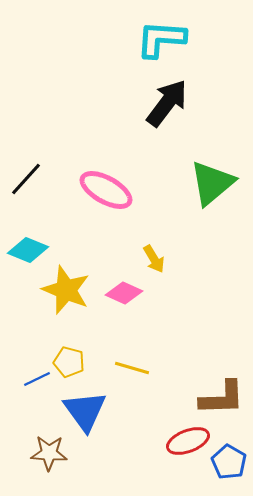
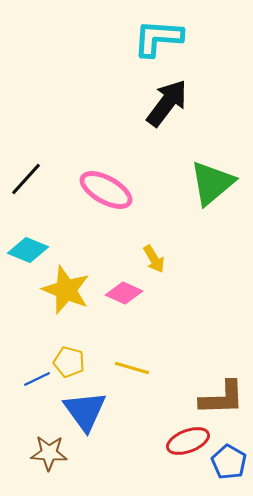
cyan L-shape: moved 3 px left, 1 px up
